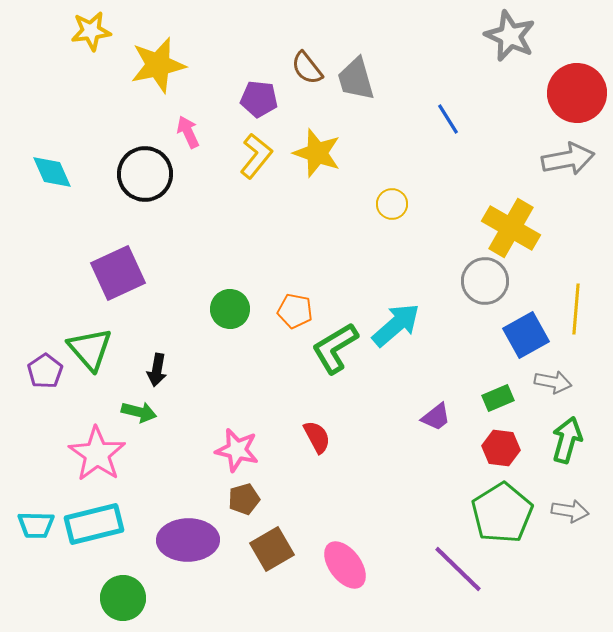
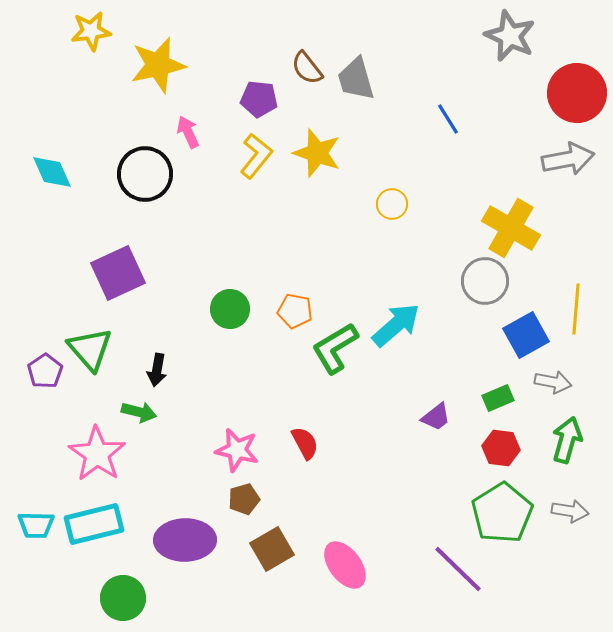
red semicircle at (317, 437): moved 12 px left, 6 px down
purple ellipse at (188, 540): moved 3 px left
